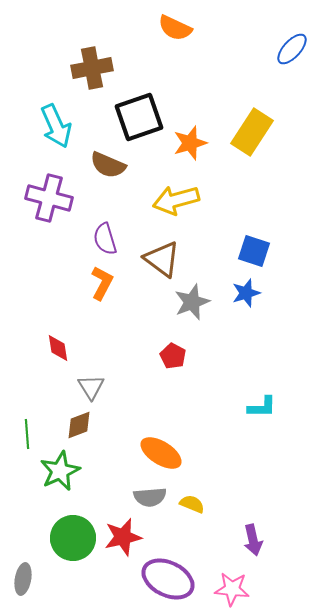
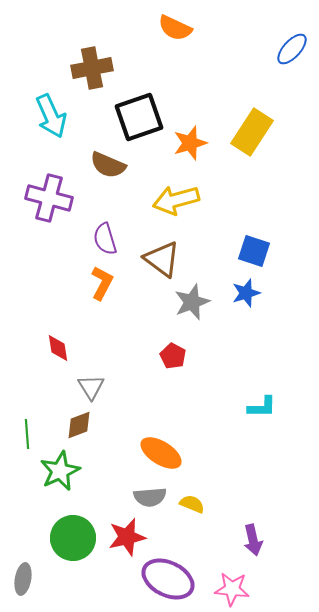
cyan arrow: moved 5 px left, 10 px up
red star: moved 4 px right
